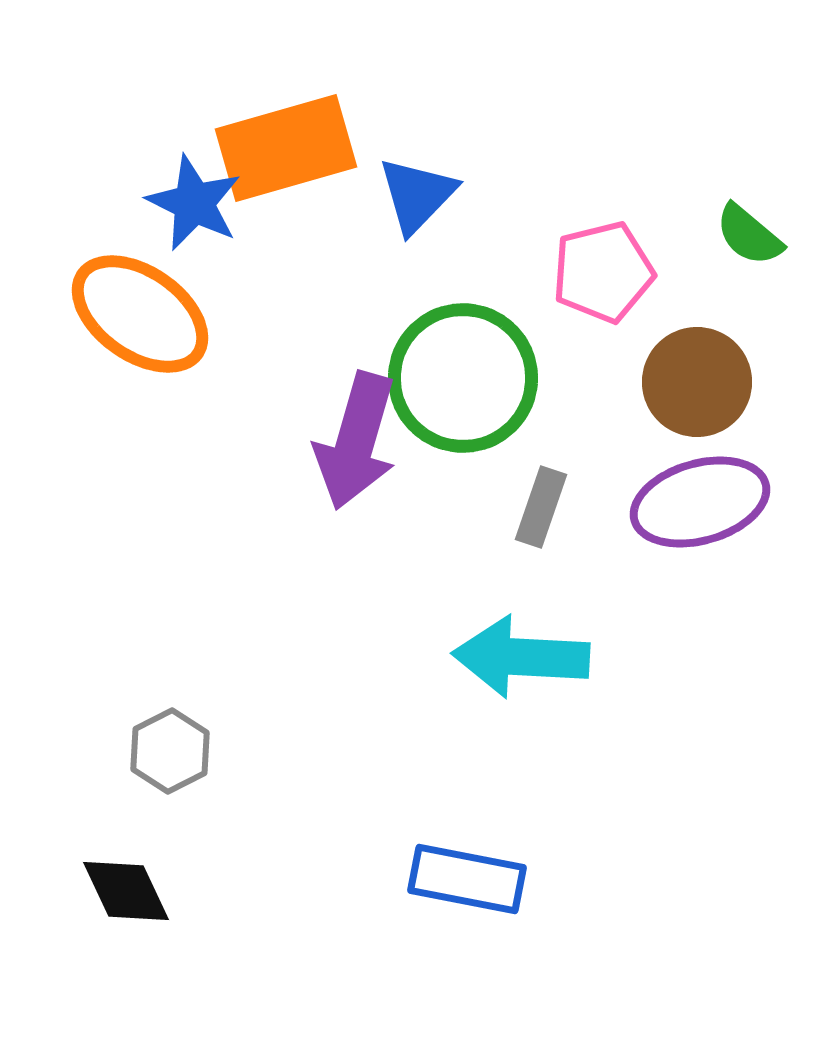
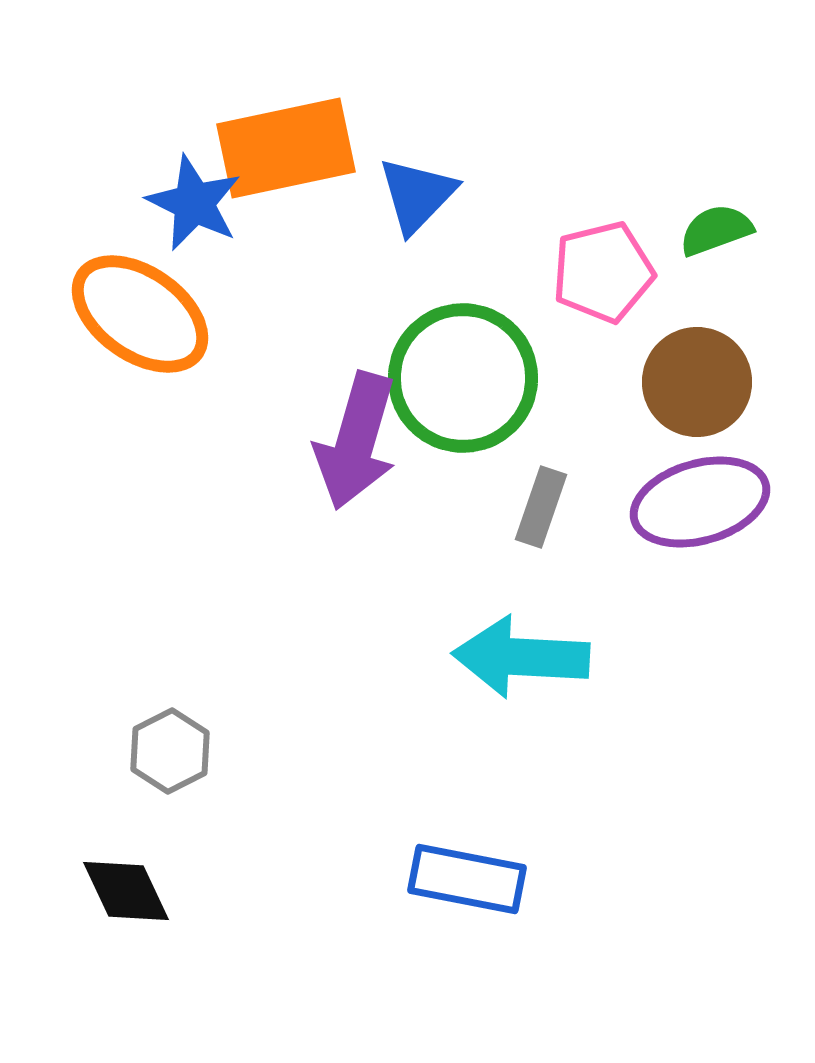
orange rectangle: rotated 4 degrees clockwise
green semicircle: moved 33 px left, 5 px up; rotated 120 degrees clockwise
